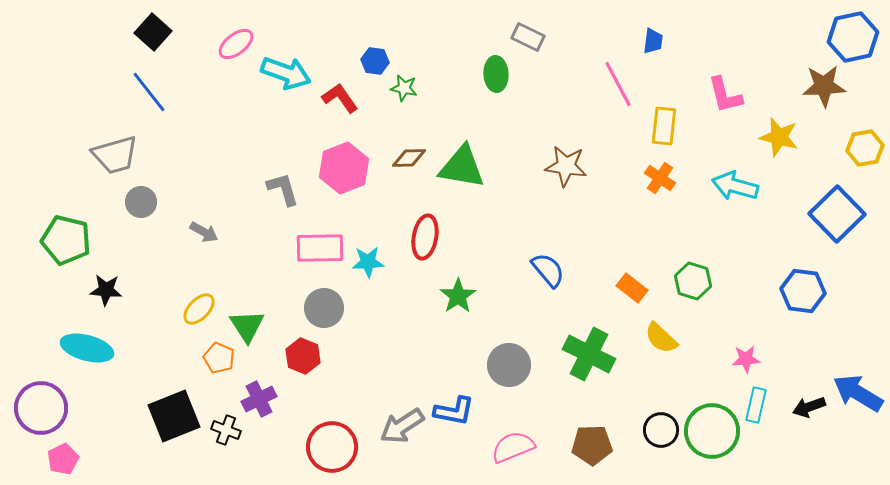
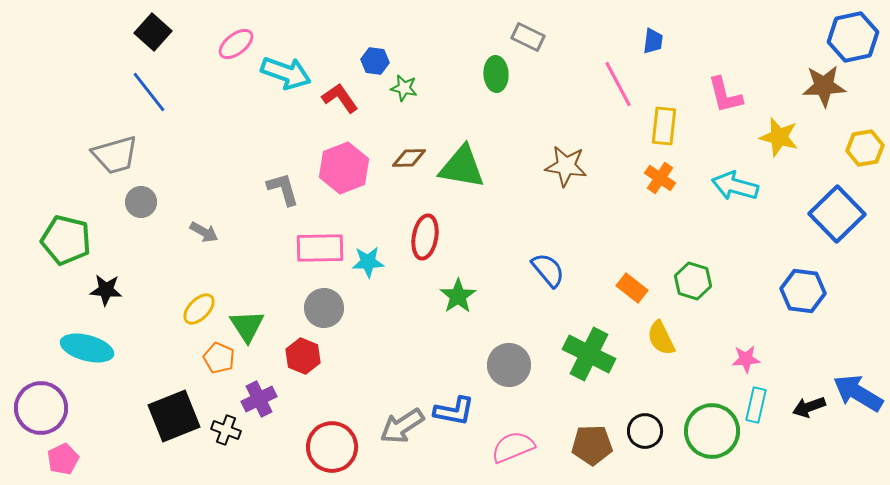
yellow semicircle at (661, 338): rotated 21 degrees clockwise
black circle at (661, 430): moved 16 px left, 1 px down
